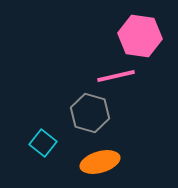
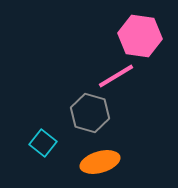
pink line: rotated 18 degrees counterclockwise
